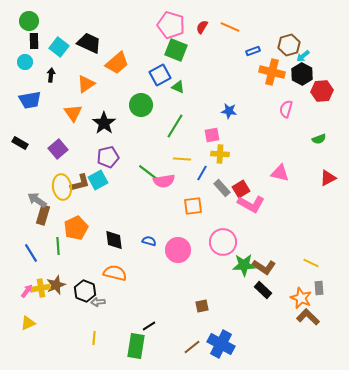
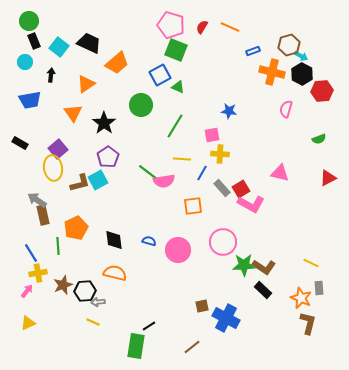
black rectangle at (34, 41): rotated 21 degrees counterclockwise
cyan arrow at (303, 56): moved 2 px left; rotated 112 degrees counterclockwise
purple pentagon at (108, 157): rotated 20 degrees counterclockwise
yellow ellipse at (62, 187): moved 9 px left, 19 px up
brown rectangle at (43, 215): rotated 30 degrees counterclockwise
brown star at (56, 285): moved 7 px right
yellow cross at (41, 288): moved 3 px left, 15 px up
black hexagon at (85, 291): rotated 25 degrees counterclockwise
brown L-shape at (308, 317): moved 6 px down; rotated 60 degrees clockwise
yellow line at (94, 338): moved 1 px left, 16 px up; rotated 72 degrees counterclockwise
blue cross at (221, 344): moved 5 px right, 26 px up
